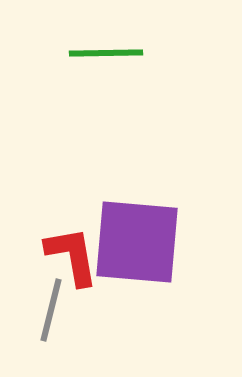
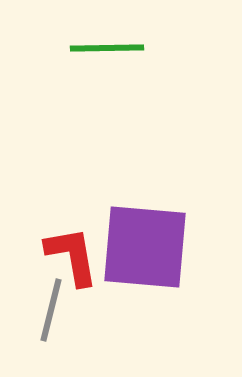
green line: moved 1 px right, 5 px up
purple square: moved 8 px right, 5 px down
